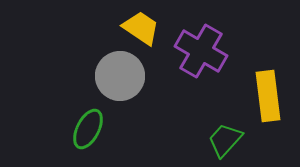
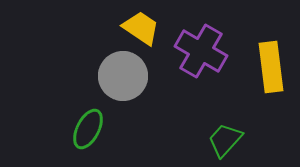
gray circle: moved 3 px right
yellow rectangle: moved 3 px right, 29 px up
